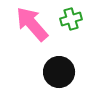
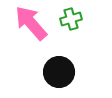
pink arrow: moved 1 px left, 1 px up
